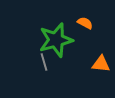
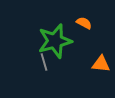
orange semicircle: moved 1 px left
green star: moved 1 px left, 1 px down
